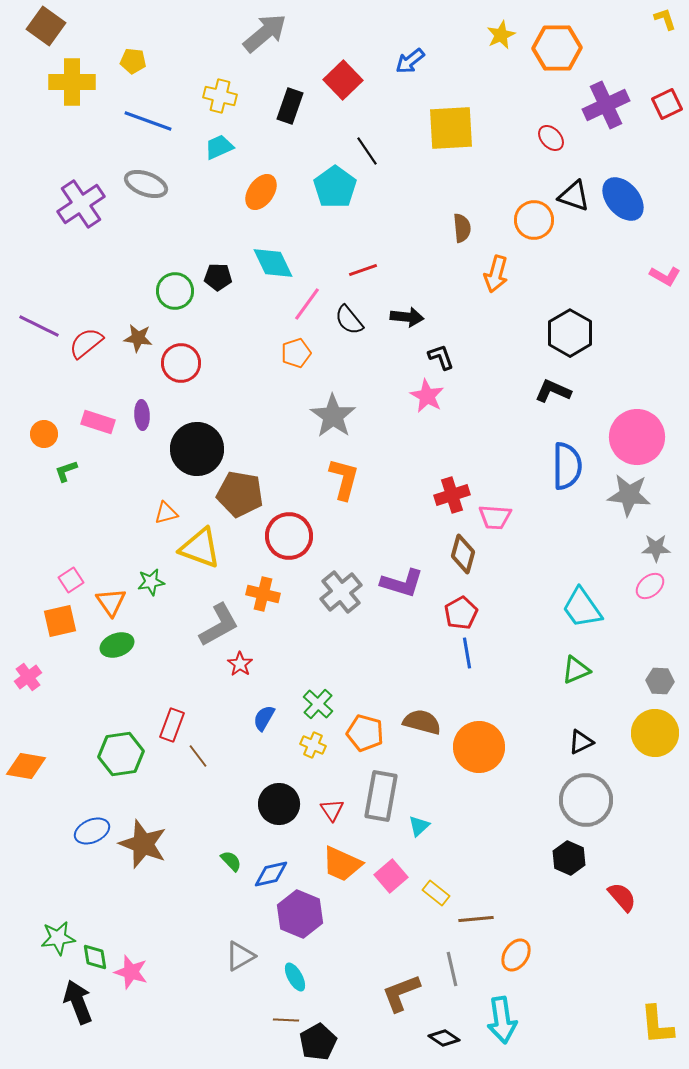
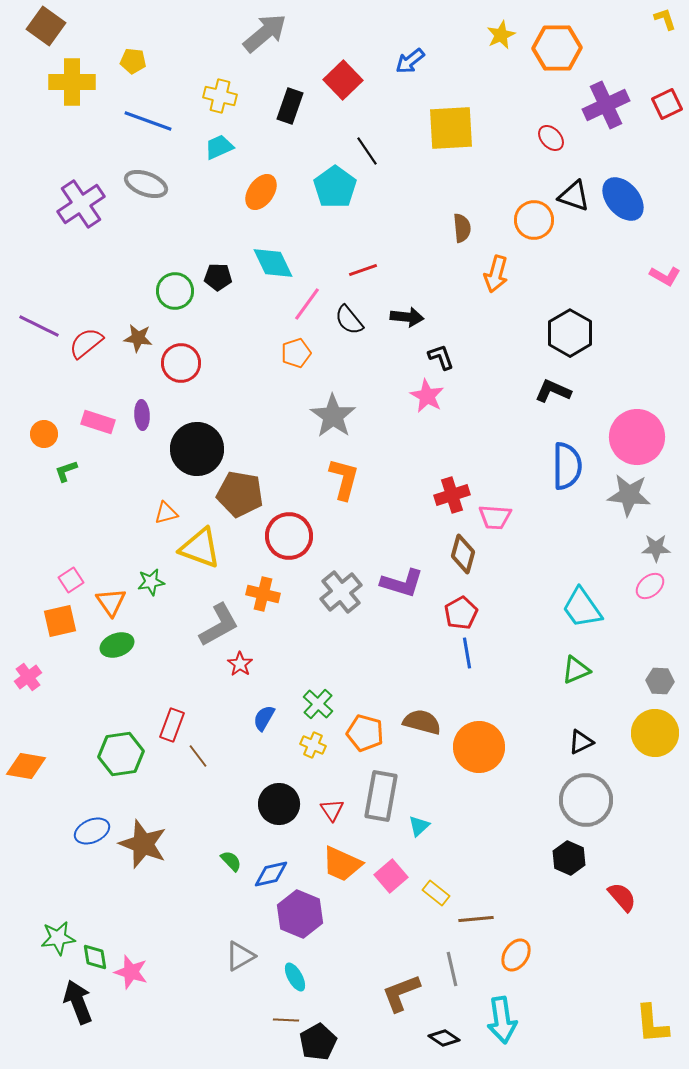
yellow L-shape at (657, 1025): moved 5 px left, 1 px up
